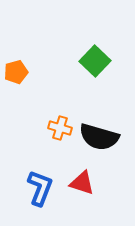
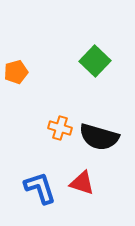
blue L-shape: rotated 39 degrees counterclockwise
